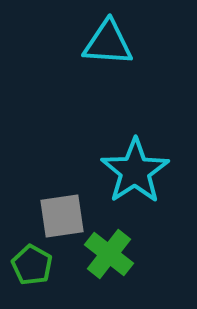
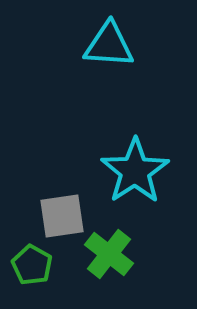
cyan triangle: moved 1 px right, 2 px down
